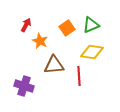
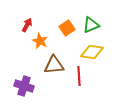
red arrow: moved 1 px right
